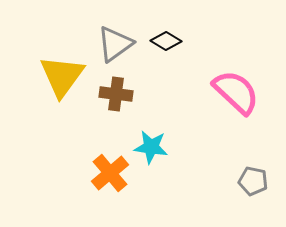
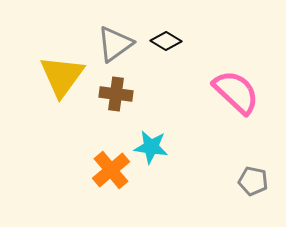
orange cross: moved 1 px right, 3 px up
